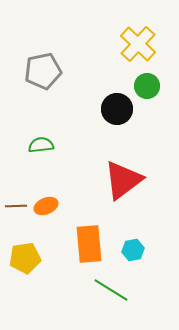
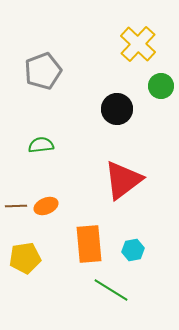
gray pentagon: rotated 9 degrees counterclockwise
green circle: moved 14 px right
